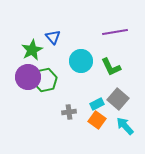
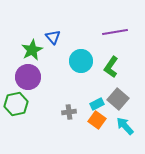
green L-shape: rotated 60 degrees clockwise
green hexagon: moved 29 px left, 24 px down
